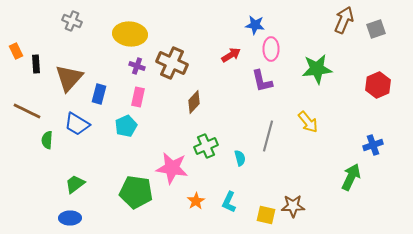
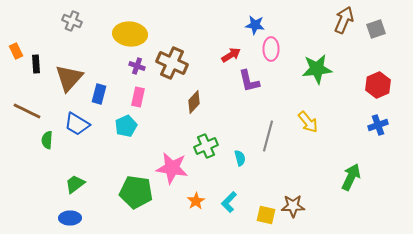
purple L-shape: moved 13 px left
blue cross: moved 5 px right, 20 px up
cyan L-shape: rotated 20 degrees clockwise
